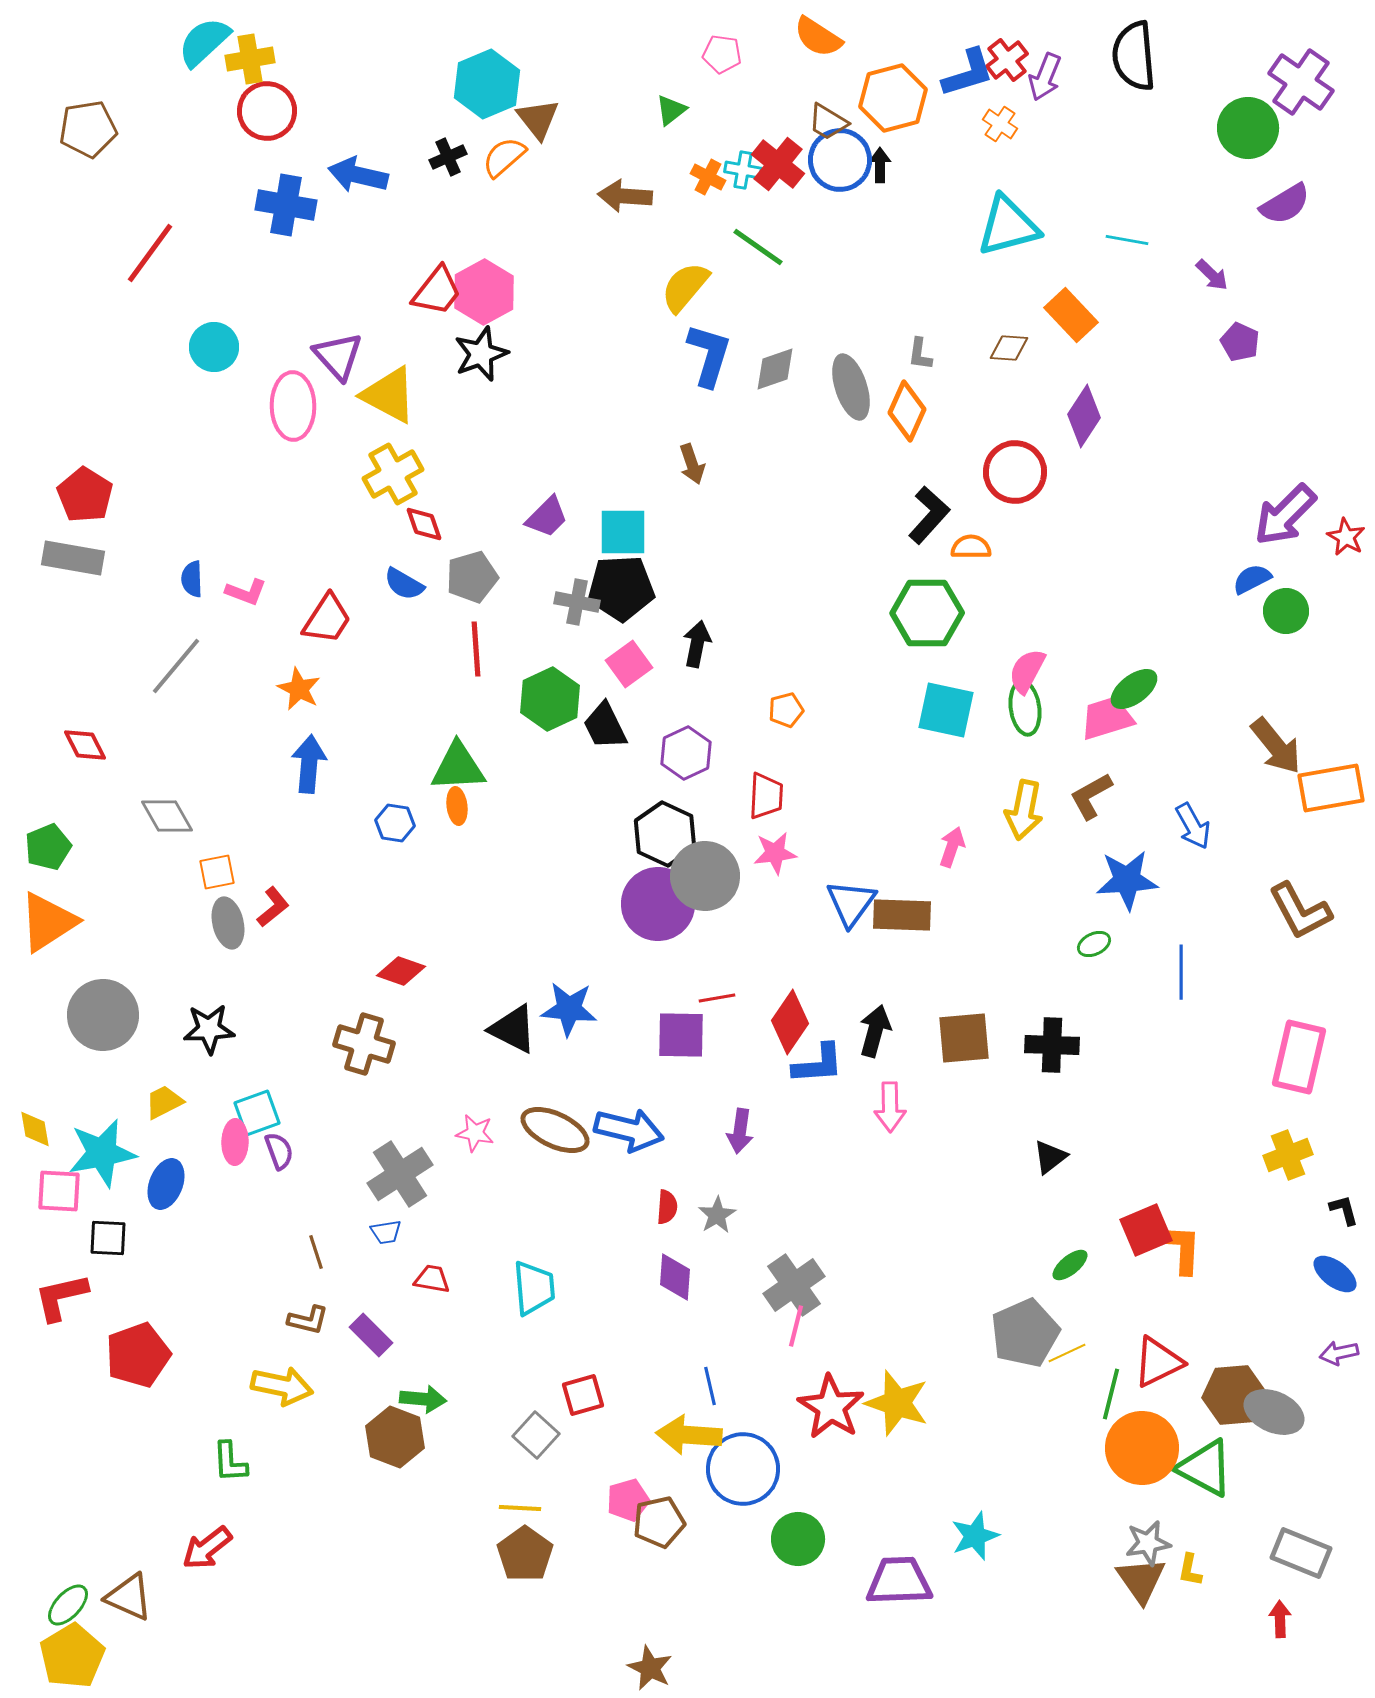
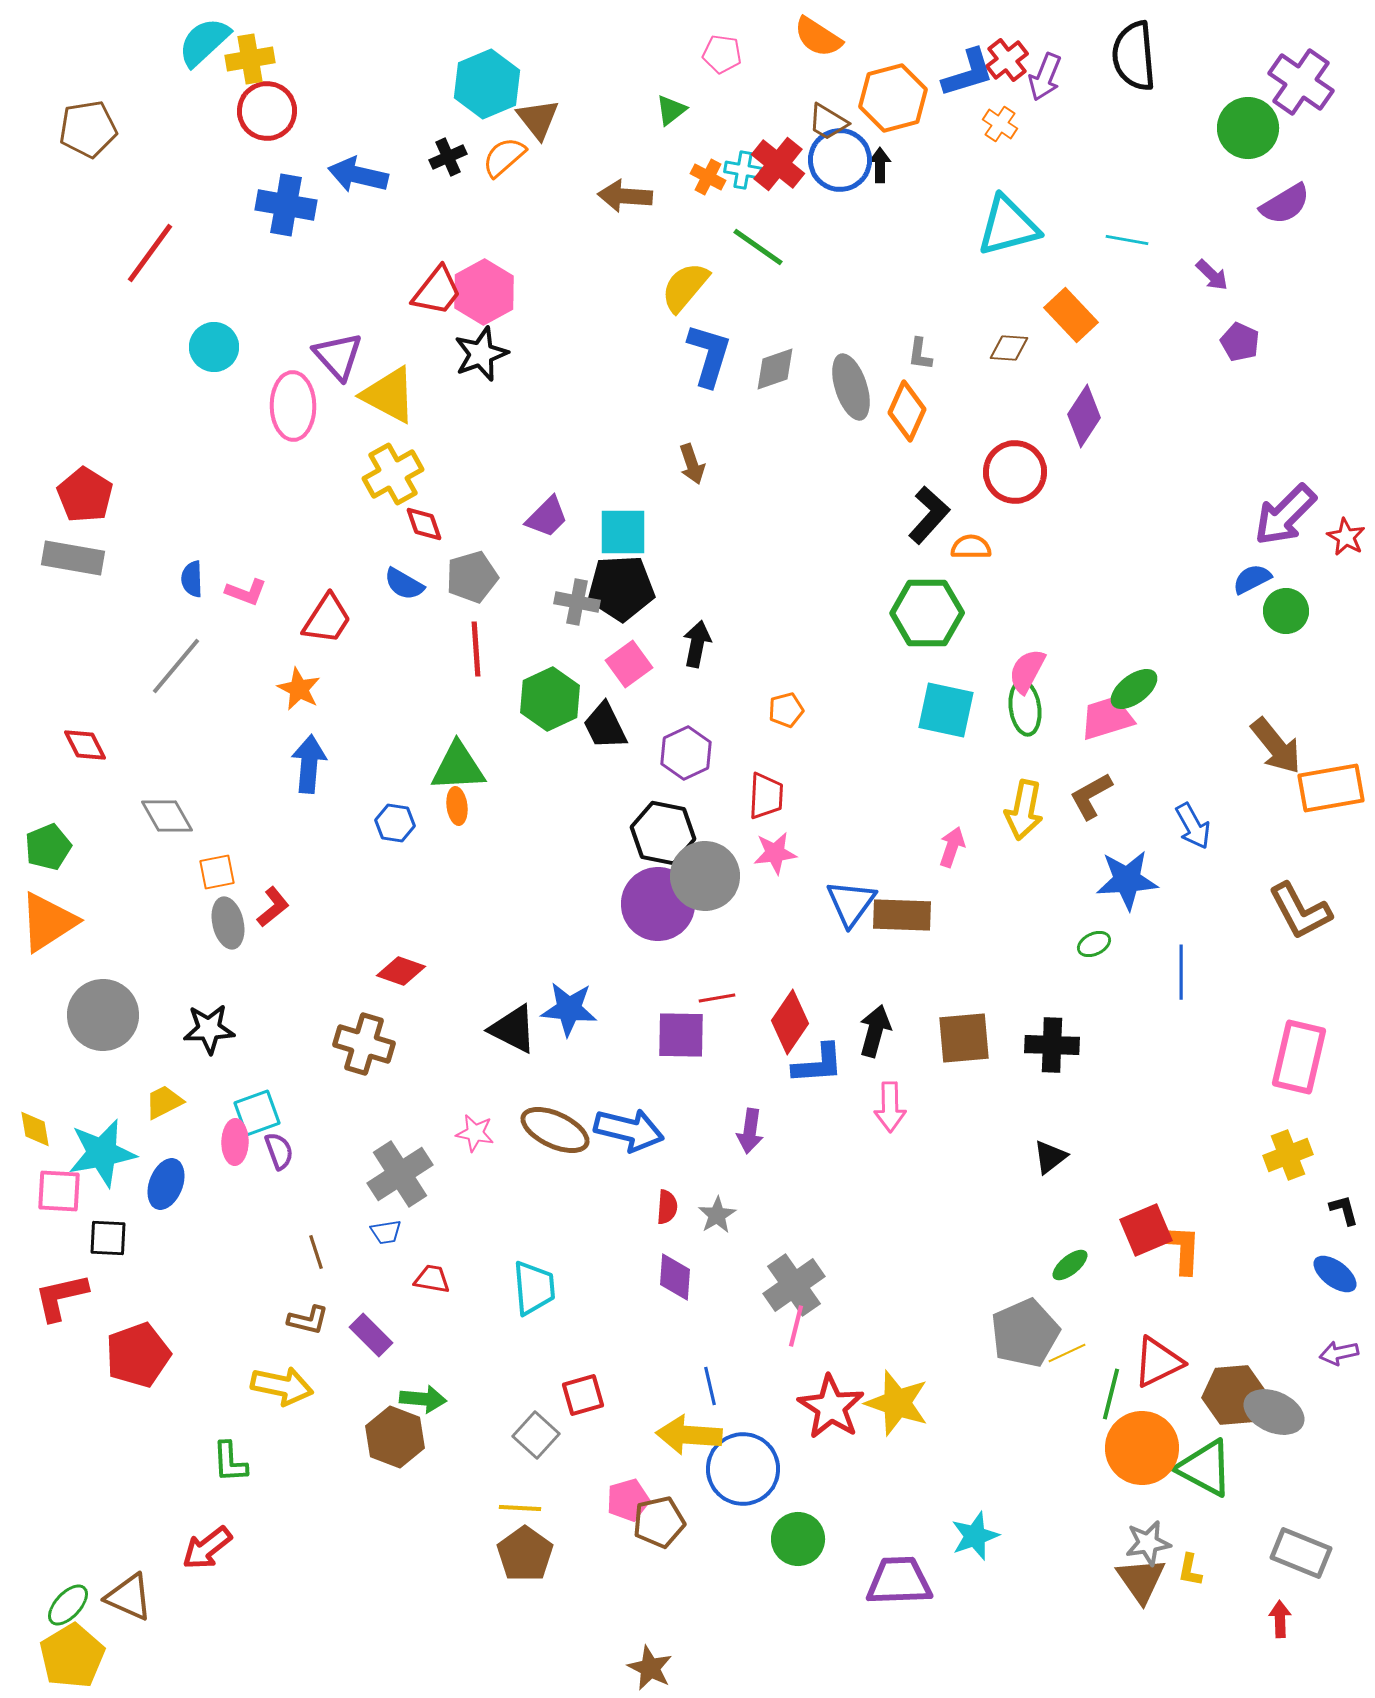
black hexagon at (665, 834): moved 2 px left, 1 px up; rotated 14 degrees counterclockwise
purple arrow at (740, 1131): moved 10 px right
